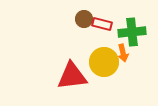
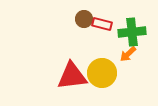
orange arrow: moved 5 px right, 1 px down; rotated 60 degrees clockwise
yellow circle: moved 2 px left, 11 px down
